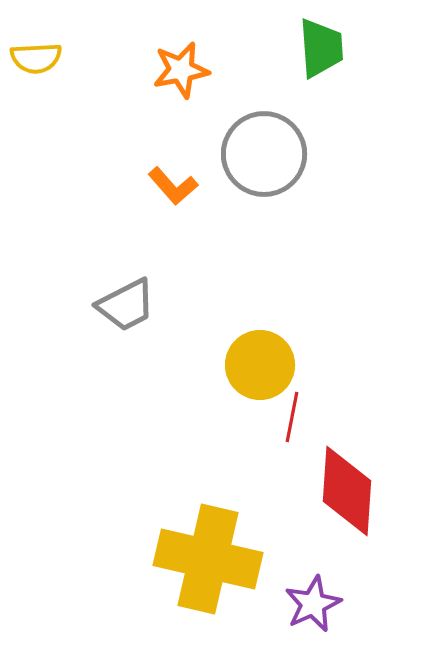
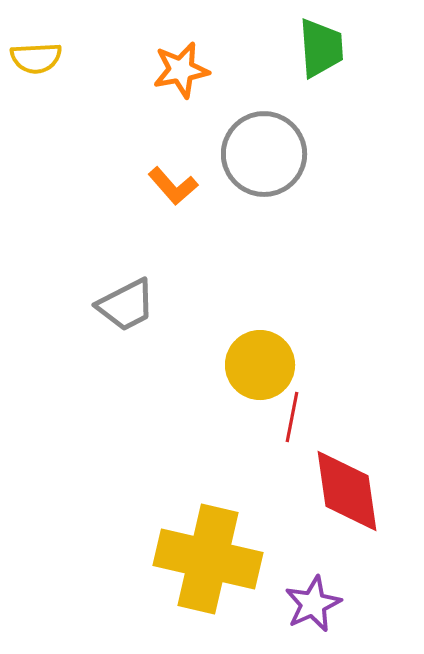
red diamond: rotated 12 degrees counterclockwise
